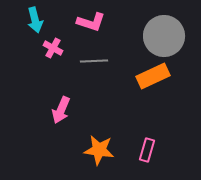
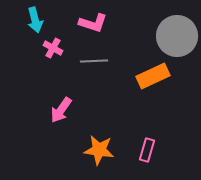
pink L-shape: moved 2 px right, 1 px down
gray circle: moved 13 px right
pink arrow: rotated 12 degrees clockwise
